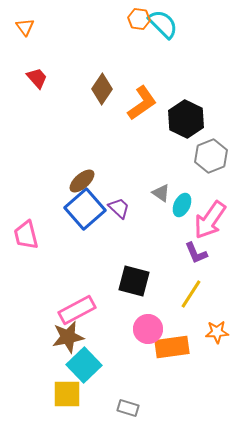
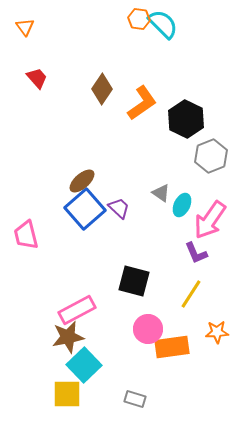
gray rectangle: moved 7 px right, 9 px up
